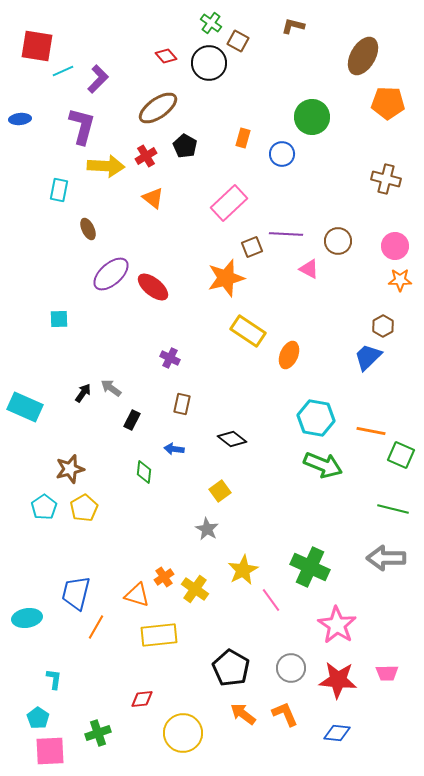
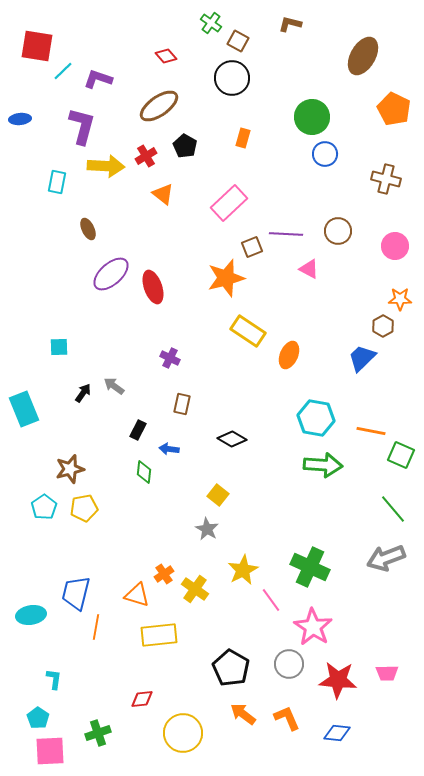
brown L-shape at (293, 26): moved 3 px left, 2 px up
black circle at (209, 63): moved 23 px right, 15 px down
cyan line at (63, 71): rotated 20 degrees counterclockwise
purple L-shape at (98, 79): rotated 116 degrees counterclockwise
orange pentagon at (388, 103): moved 6 px right, 6 px down; rotated 24 degrees clockwise
brown ellipse at (158, 108): moved 1 px right, 2 px up
blue circle at (282, 154): moved 43 px right
cyan rectangle at (59, 190): moved 2 px left, 8 px up
orange triangle at (153, 198): moved 10 px right, 4 px up
brown circle at (338, 241): moved 10 px up
orange star at (400, 280): moved 19 px down
red ellipse at (153, 287): rotated 32 degrees clockwise
cyan square at (59, 319): moved 28 px down
blue trapezoid at (368, 357): moved 6 px left, 1 px down
gray arrow at (111, 388): moved 3 px right, 2 px up
cyan rectangle at (25, 407): moved 1 px left, 2 px down; rotated 44 degrees clockwise
black rectangle at (132, 420): moved 6 px right, 10 px down
black diamond at (232, 439): rotated 8 degrees counterclockwise
blue arrow at (174, 449): moved 5 px left
green arrow at (323, 465): rotated 18 degrees counterclockwise
yellow square at (220, 491): moved 2 px left, 4 px down; rotated 15 degrees counterclockwise
yellow pentagon at (84, 508): rotated 20 degrees clockwise
green line at (393, 509): rotated 36 degrees clockwise
gray arrow at (386, 558): rotated 21 degrees counterclockwise
orange cross at (164, 577): moved 3 px up
cyan ellipse at (27, 618): moved 4 px right, 3 px up
pink star at (337, 625): moved 24 px left, 2 px down
orange line at (96, 627): rotated 20 degrees counterclockwise
gray circle at (291, 668): moved 2 px left, 4 px up
orange L-shape at (285, 714): moved 2 px right, 4 px down
